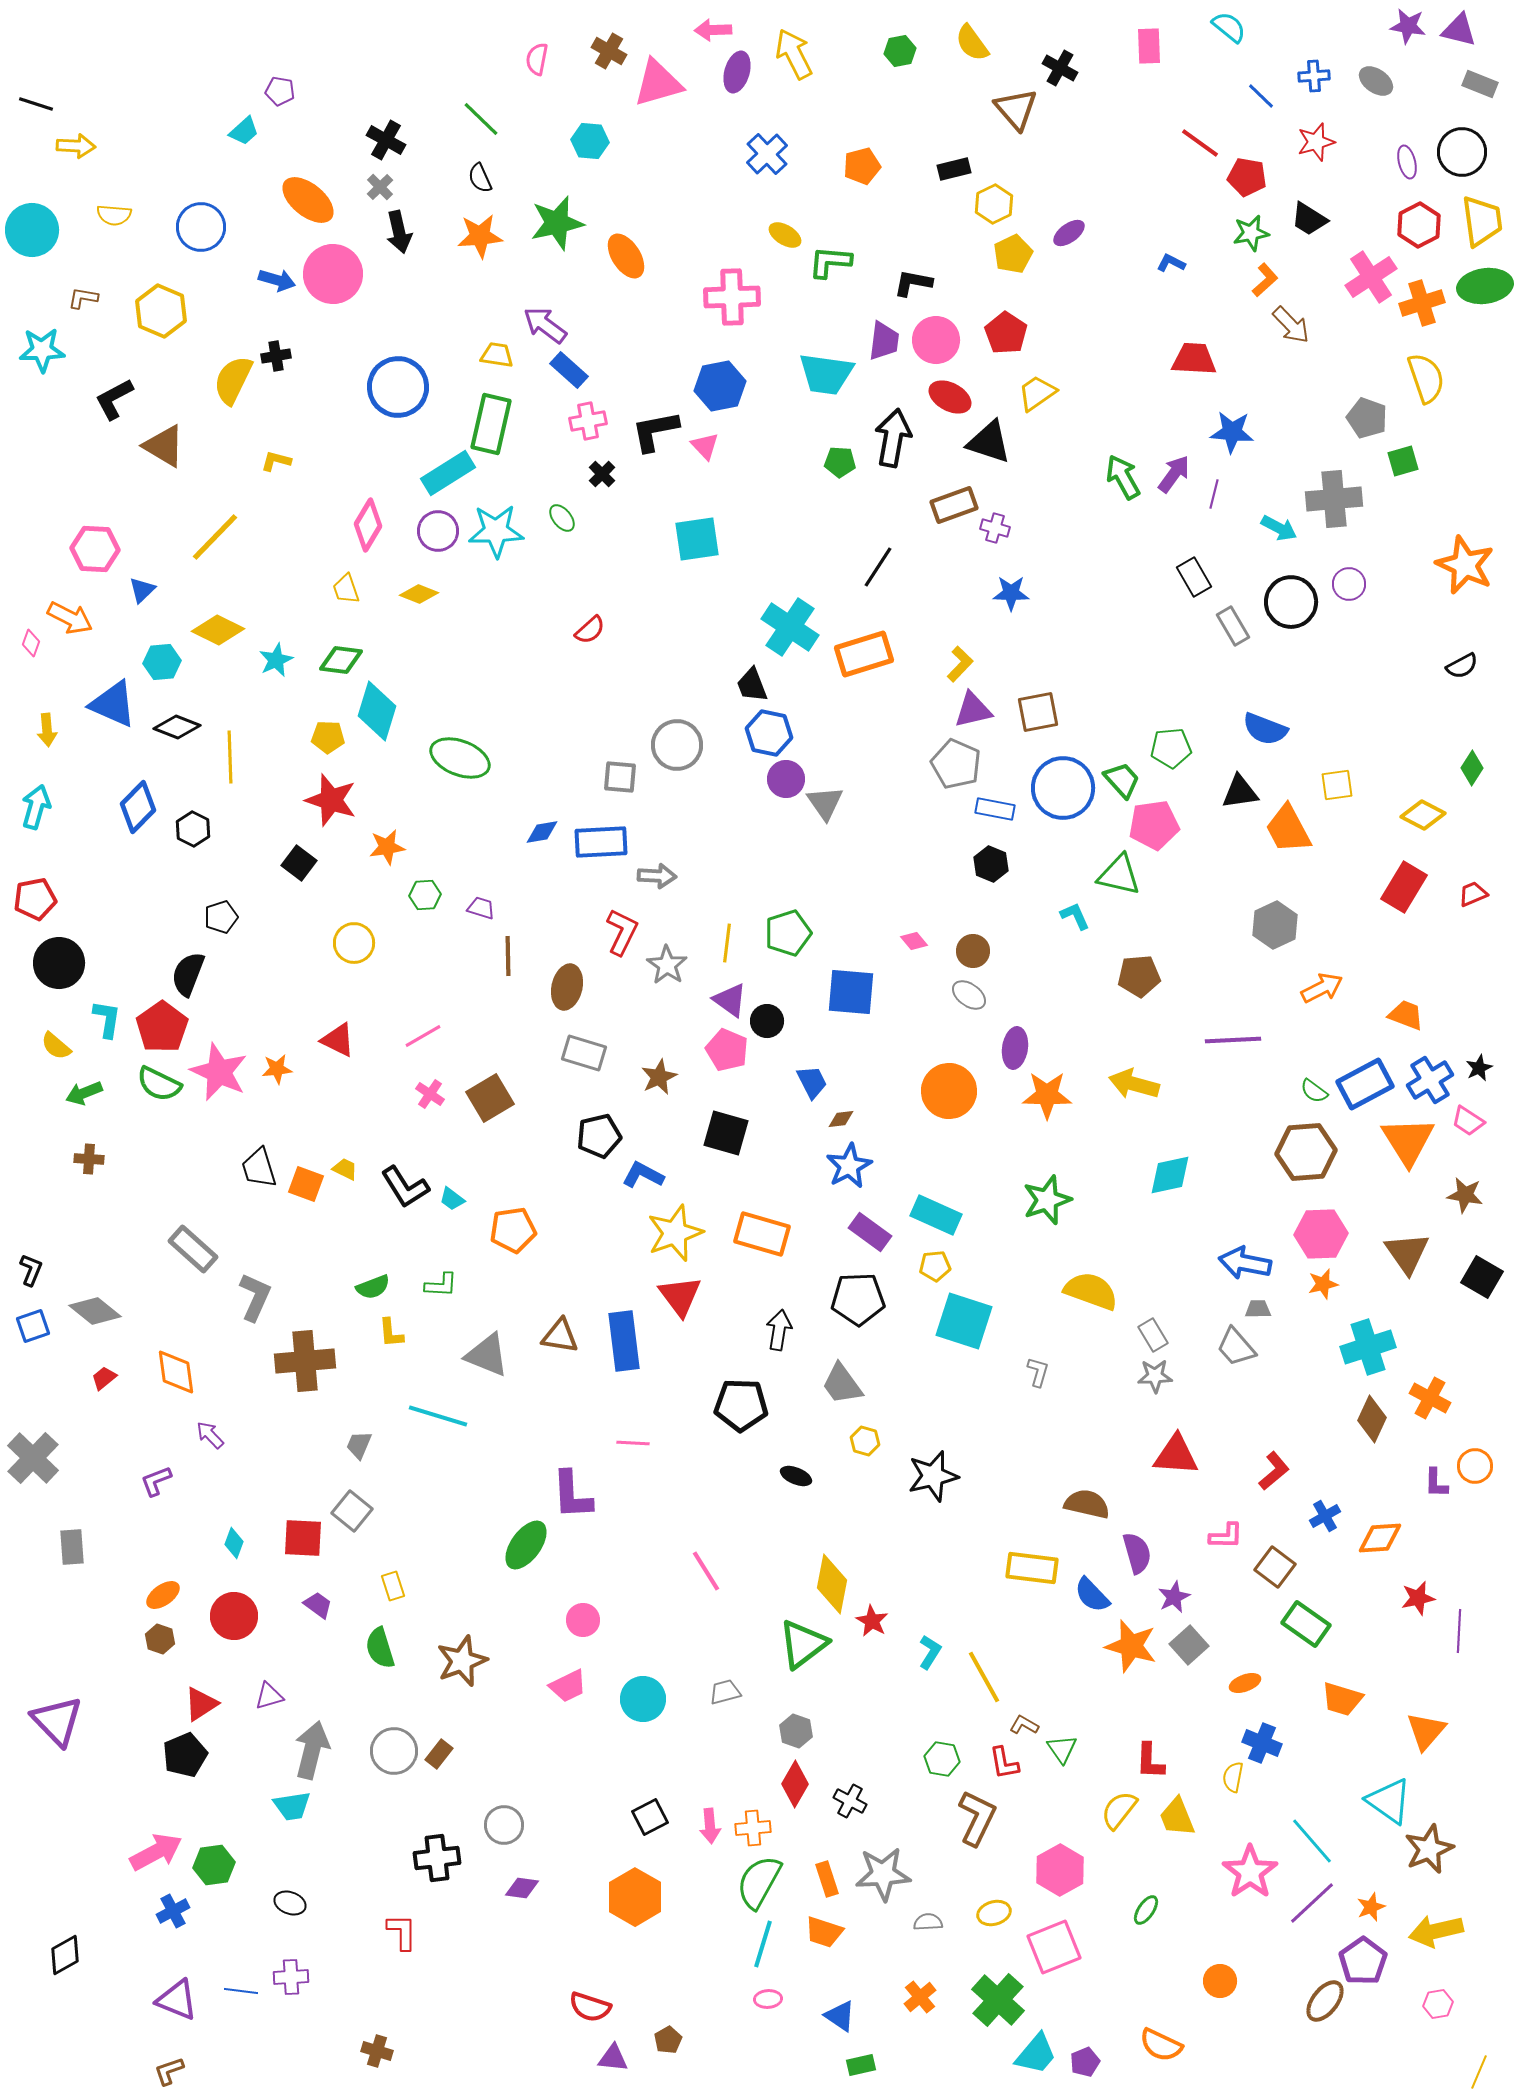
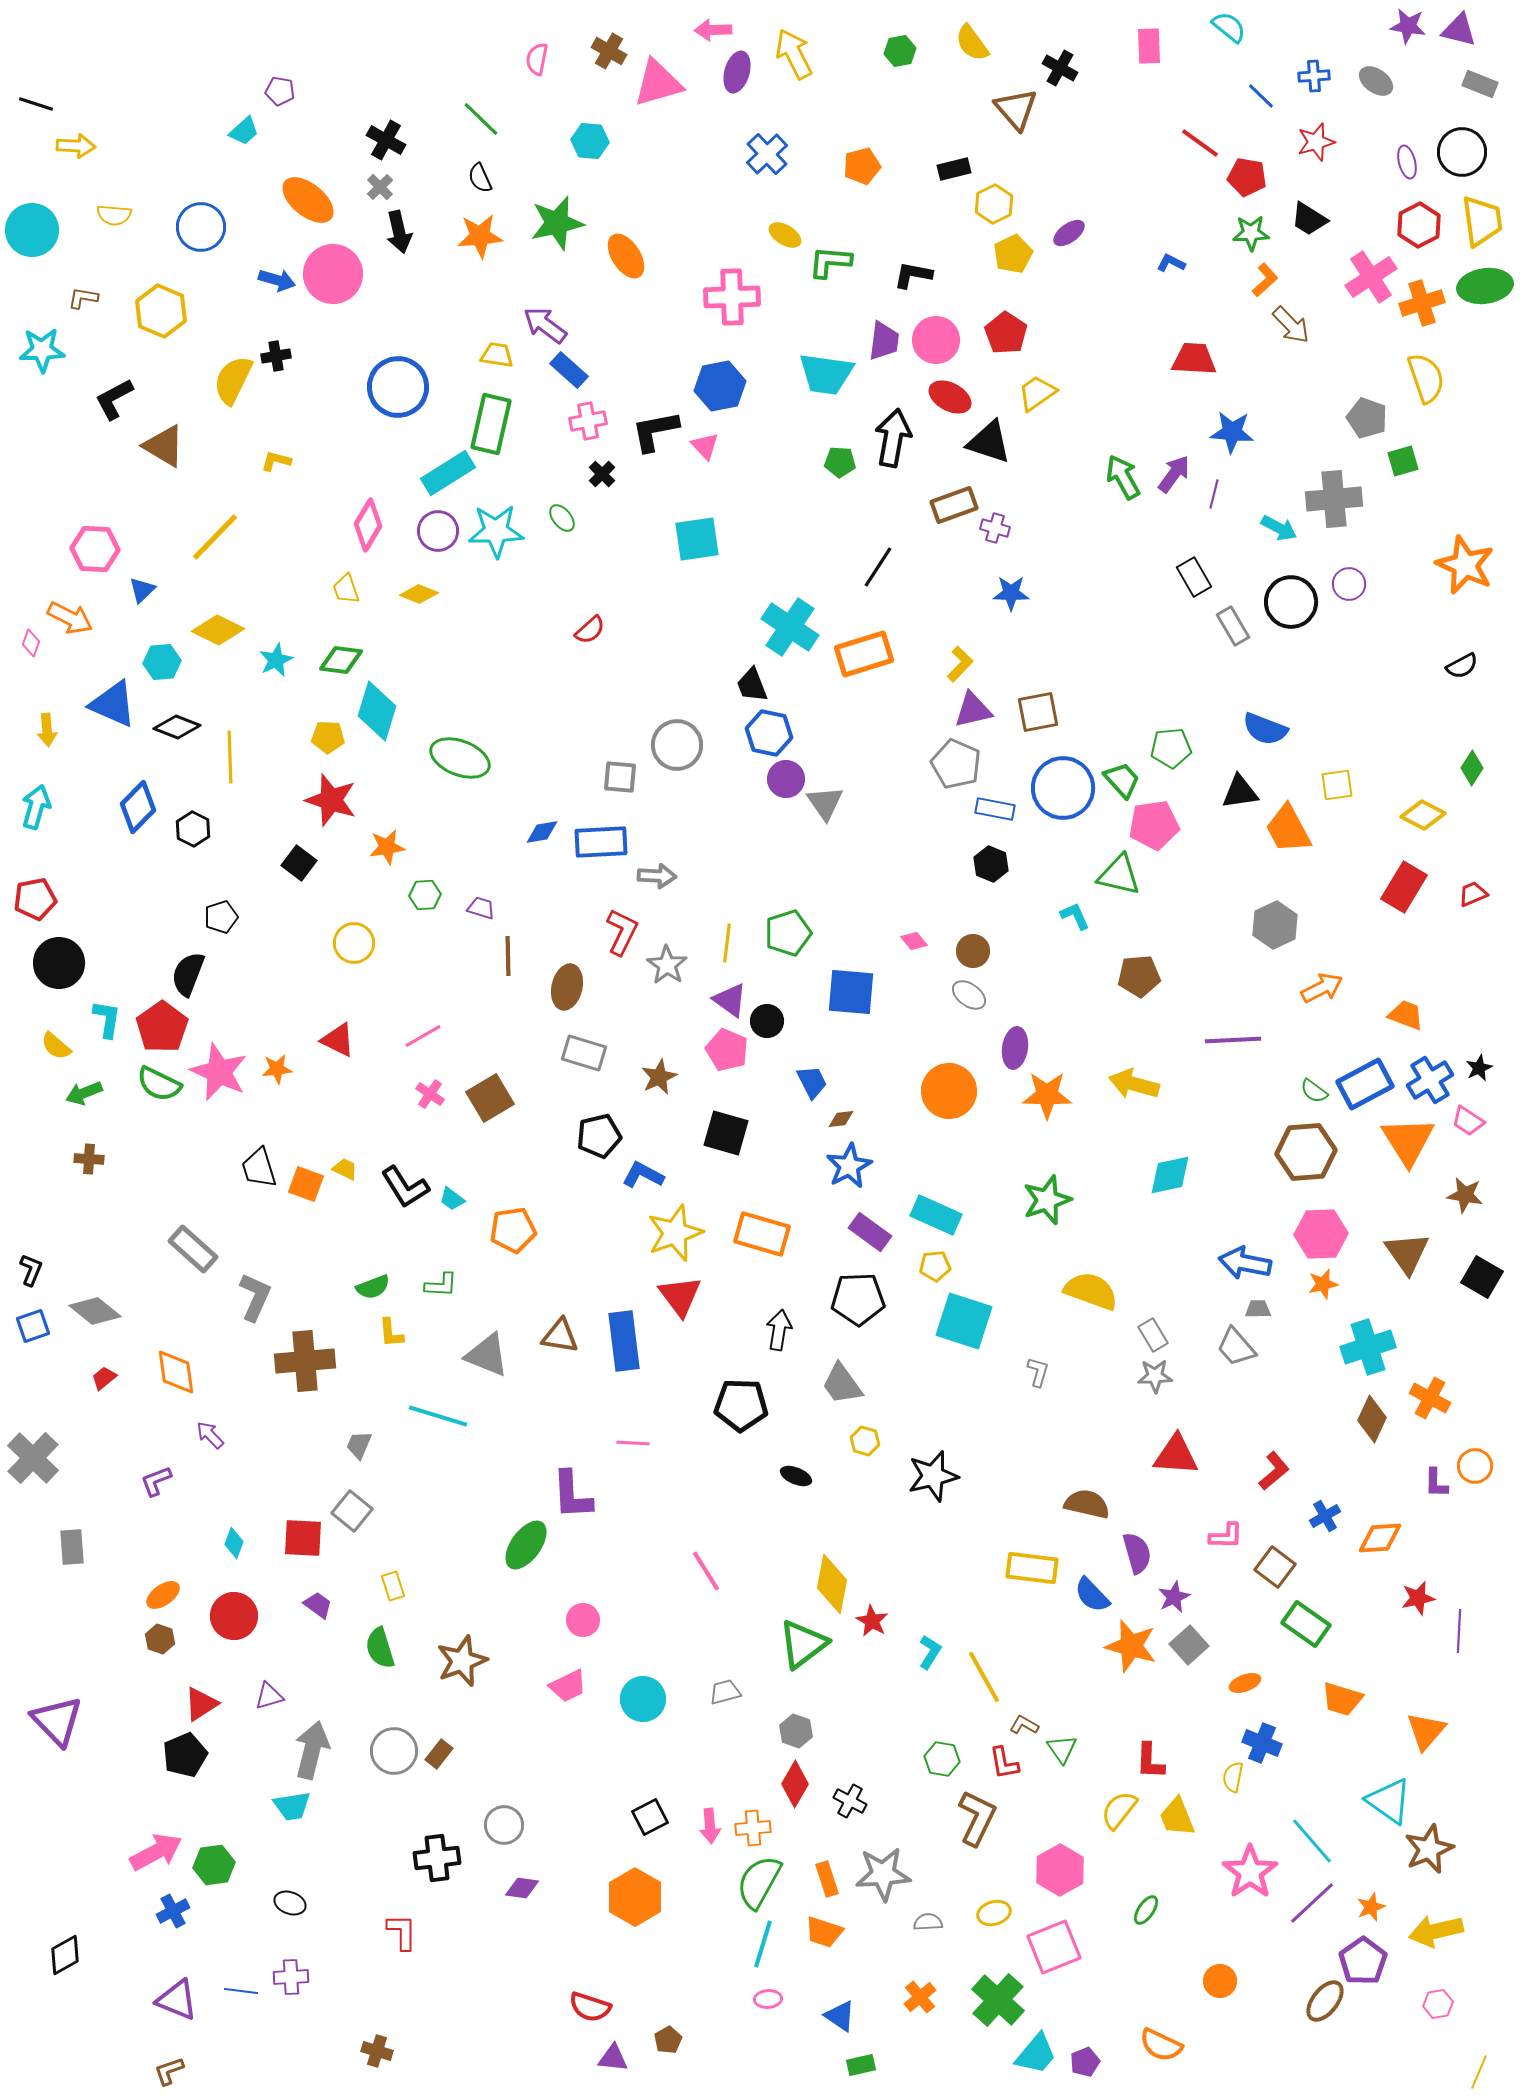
green star at (1251, 233): rotated 9 degrees clockwise
black L-shape at (913, 283): moved 8 px up
